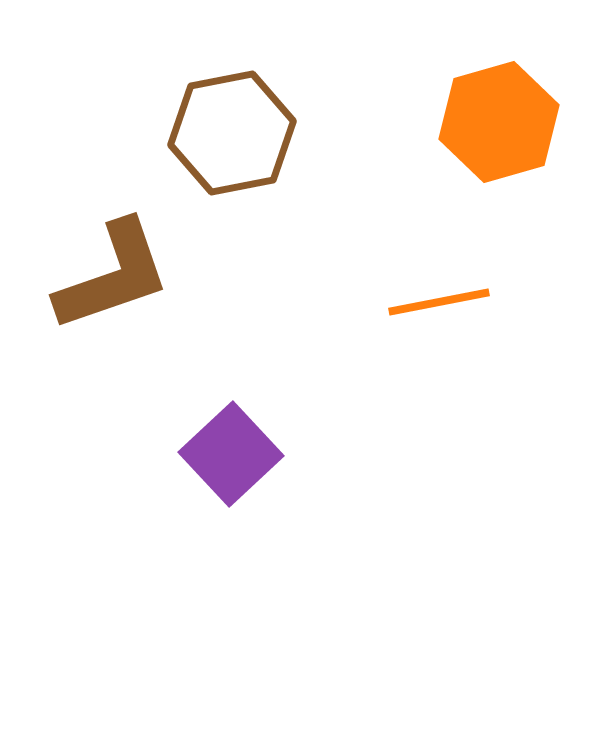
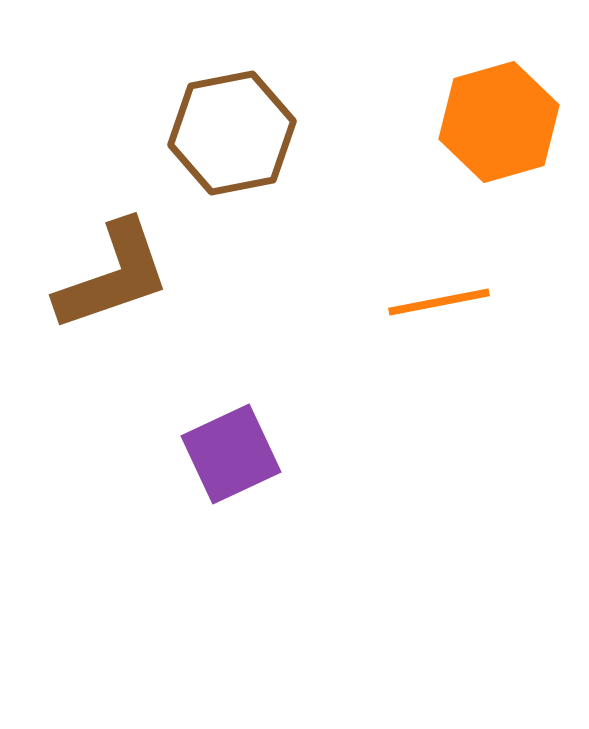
purple square: rotated 18 degrees clockwise
